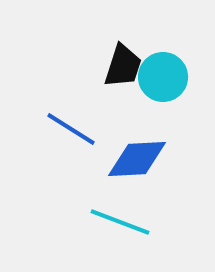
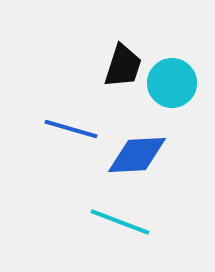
cyan circle: moved 9 px right, 6 px down
blue line: rotated 16 degrees counterclockwise
blue diamond: moved 4 px up
